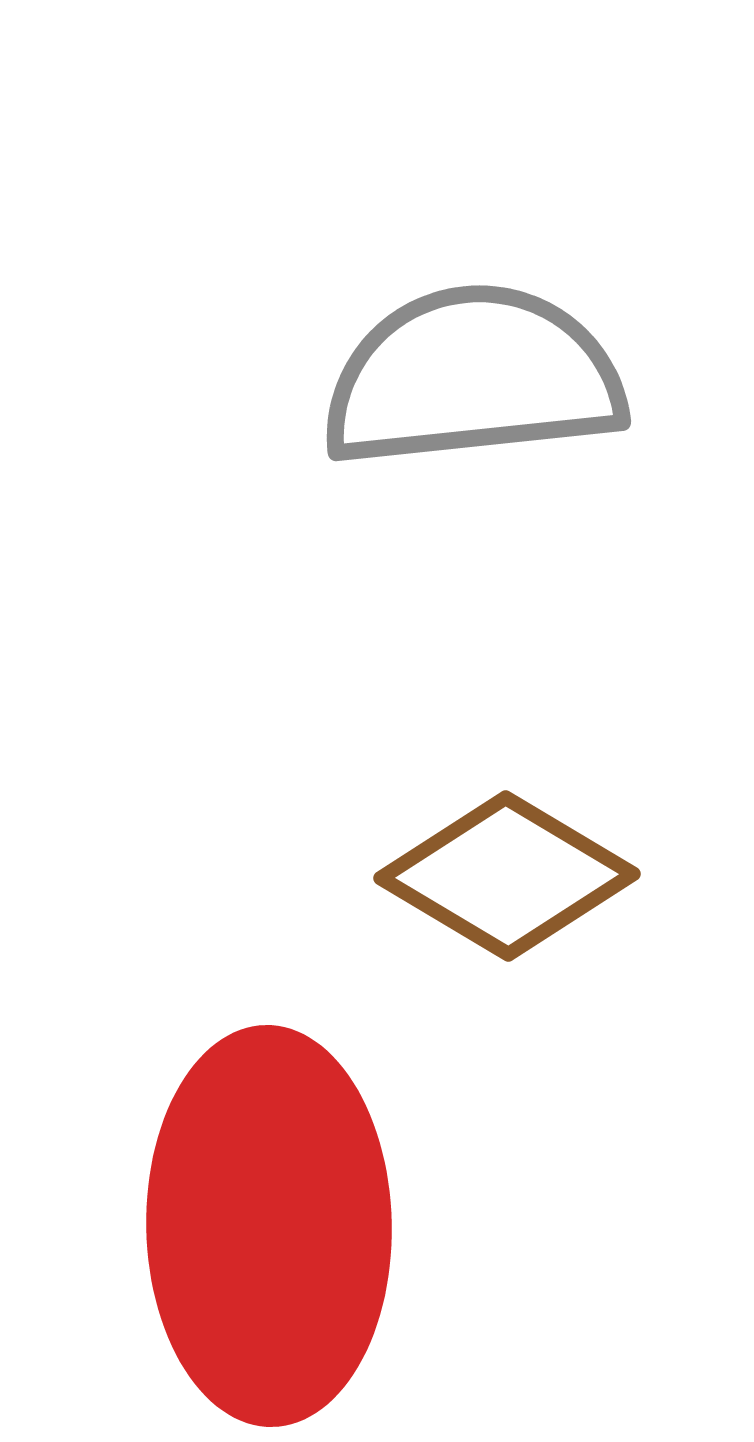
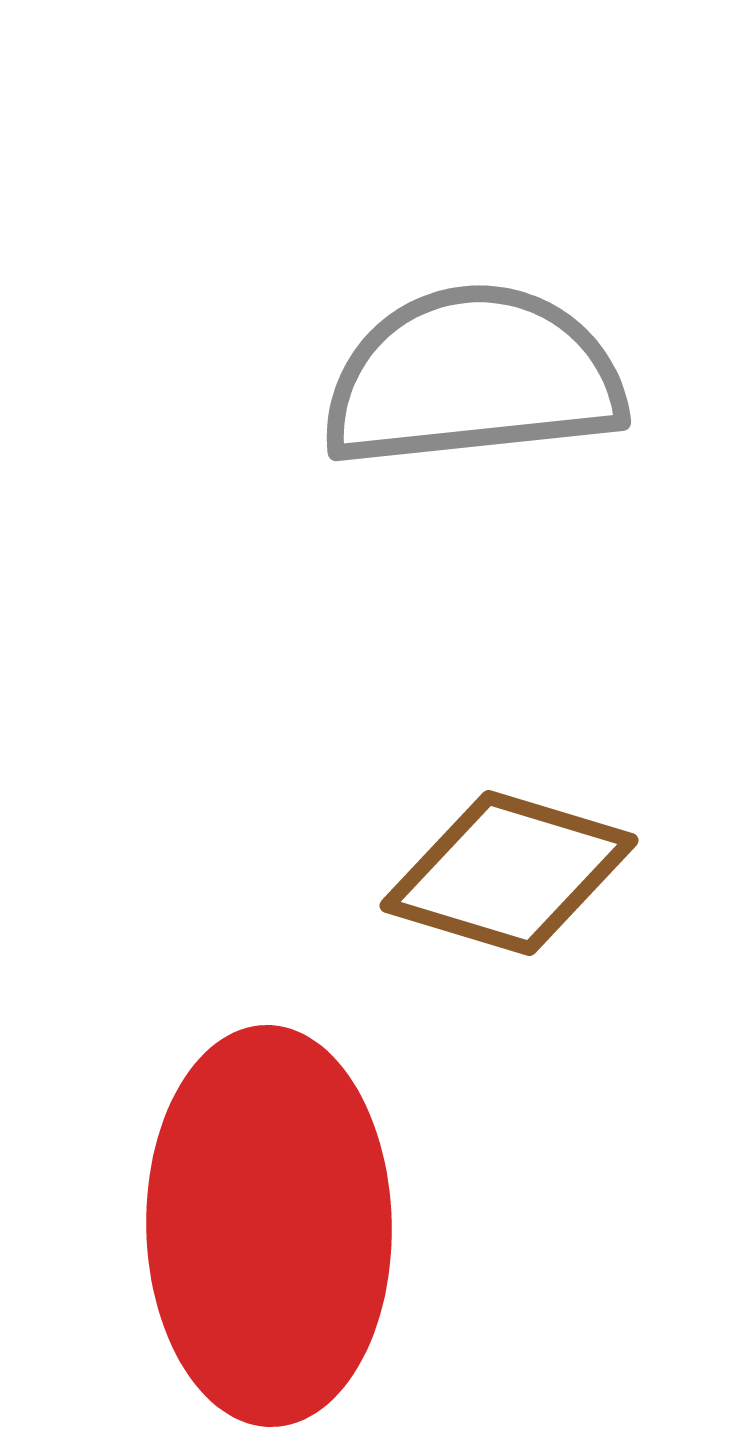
brown diamond: moved 2 px right, 3 px up; rotated 14 degrees counterclockwise
